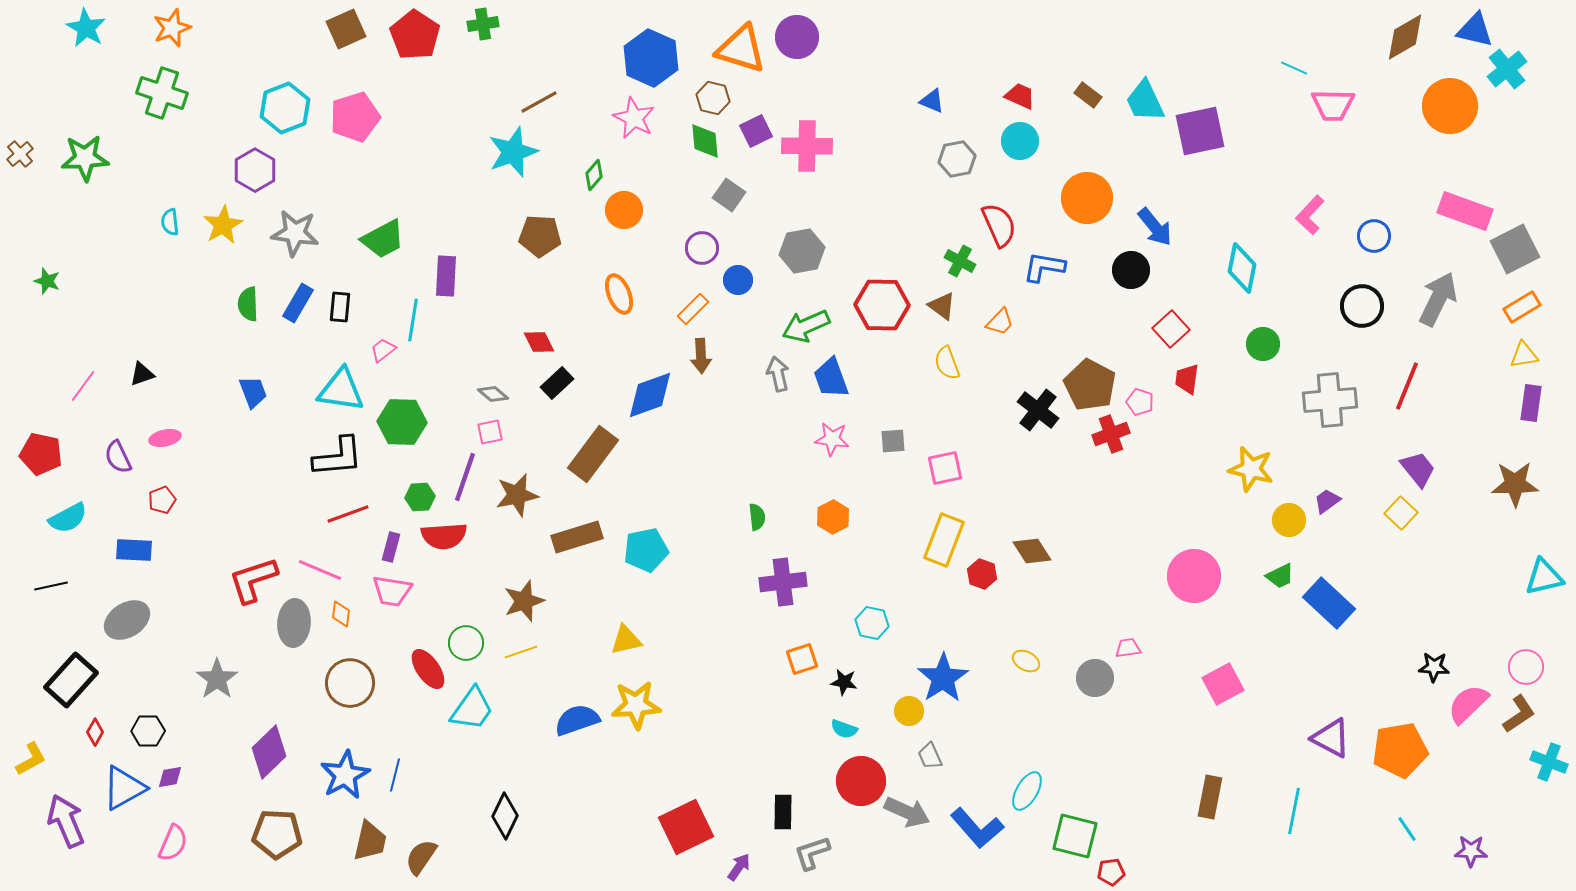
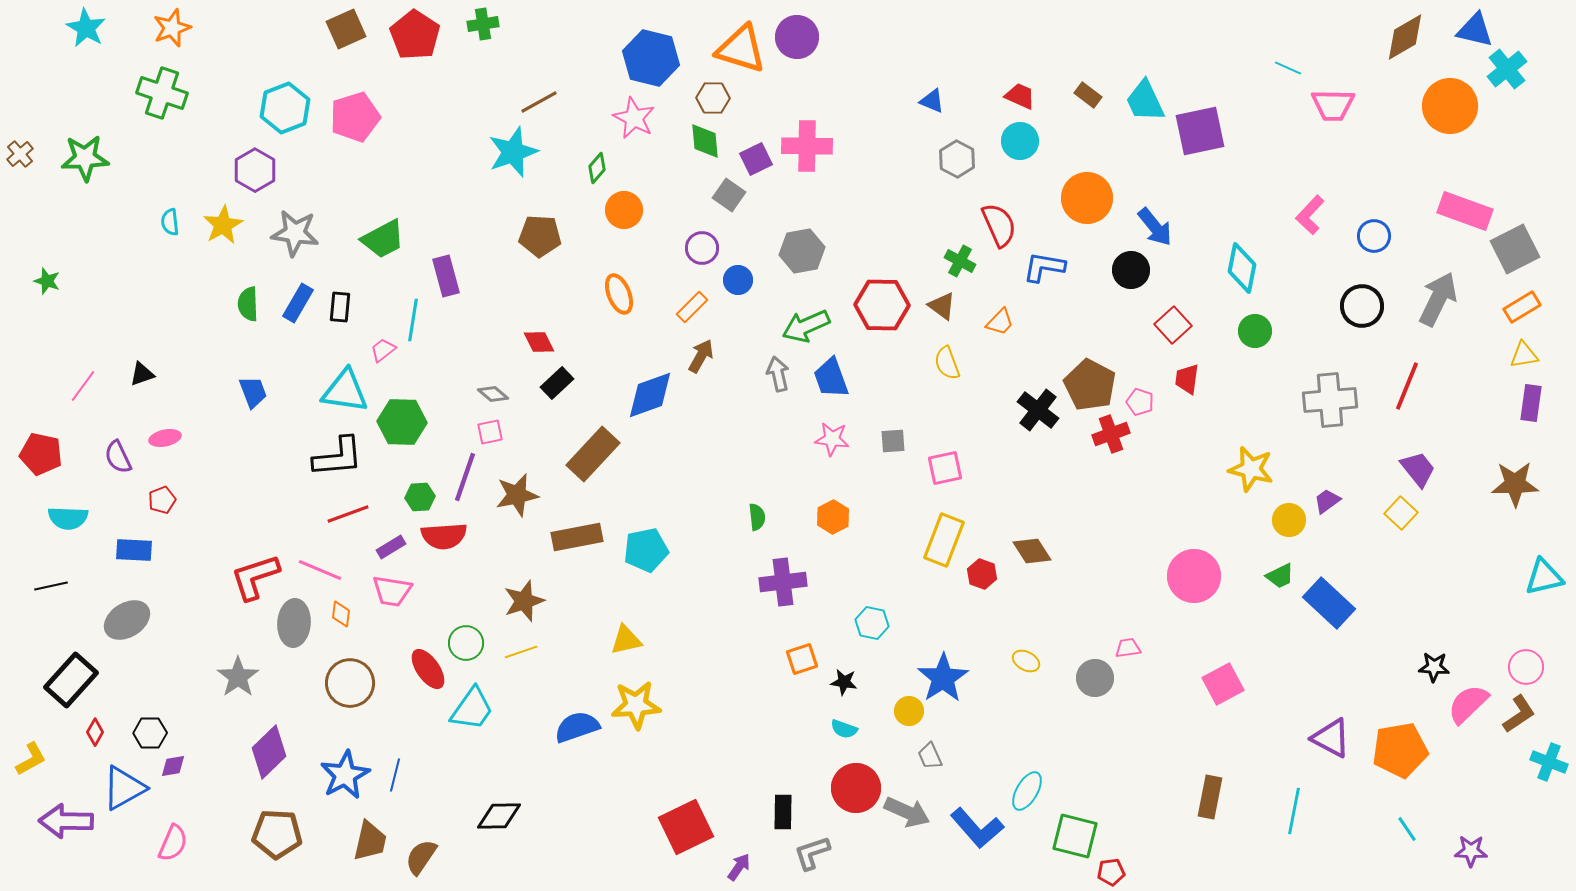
blue hexagon at (651, 58): rotated 10 degrees counterclockwise
cyan line at (1294, 68): moved 6 px left
brown hexagon at (713, 98): rotated 12 degrees counterclockwise
purple square at (756, 131): moved 28 px down
gray hexagon at (957, 159): rotated 21 degrees counterclockwise
green diamond at (594, 175): moved 3 px right, 7 px up
purple rectangle at (446, 276): rotated 18 degrees counterclockwise
orange rectangle at (693, 309): moved 1 px left, 2 px up
red square at (1171, 329): moved 2 px right, 4 px up
green circle at (1263, 344): moved 8 px left, 13 px up
brown arrow at (701, 356): rotated 148 degrees counterclockwise
cyan triangle at (341, 390): moved 4 px right, 1 px down
brown rectangle at (593, 454): rotated 6 degrees clockwise
cyan semicircle at (68, 518): rotated 30 degrees clockwise
brown rectangle at (577, 537): rotated 6 degrees clockwise
purple rectangle at (391, 547): rotated 44 degrees clockwise
red L-shape at (253, 580): moved 2 px right, 3 px up
gray star at (217, 679): moved 21 px right, 2 px up
blue semicircle at (577, 720): moved 7 px down
black hexagon at (148, 731): moved 2 px right, 2 px down
purple diamond at (170, 777): moved 3 px right, 11 px up
red circle at (861, 781): moved 5 px left, 7 px down
black diamond at (505, 816): moved 6 px left; rotated 63 degrees clockwise
purple arrow at (66, 821): rotated 66 degrees counterclockwise
